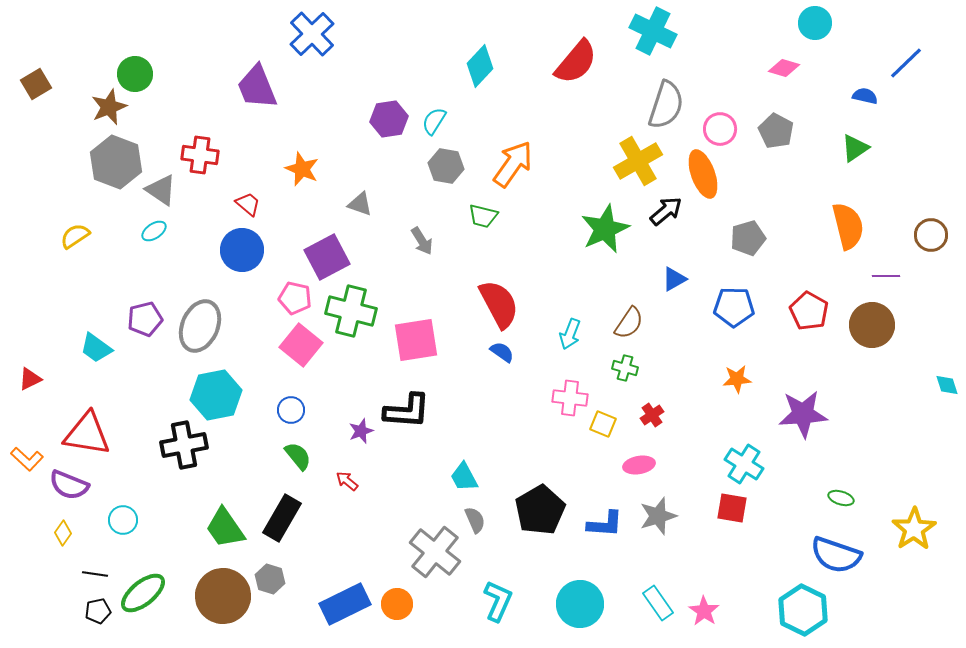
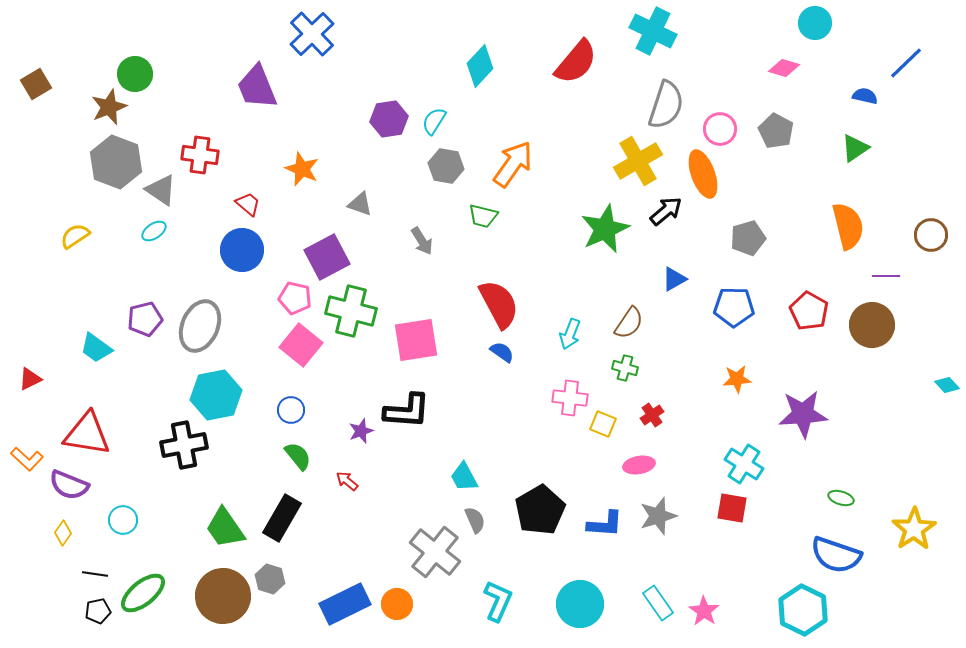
cyan diamond at (947, 385): rotated 25 degrees counterclockwise
